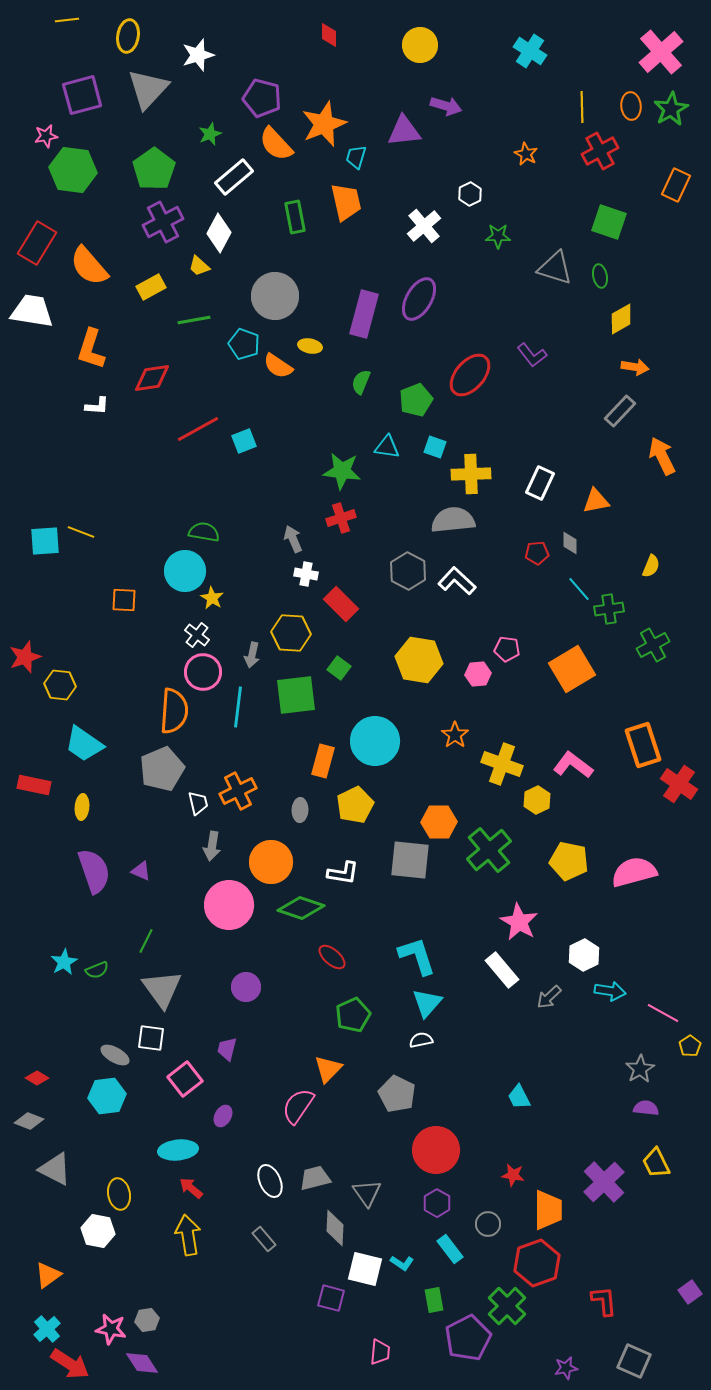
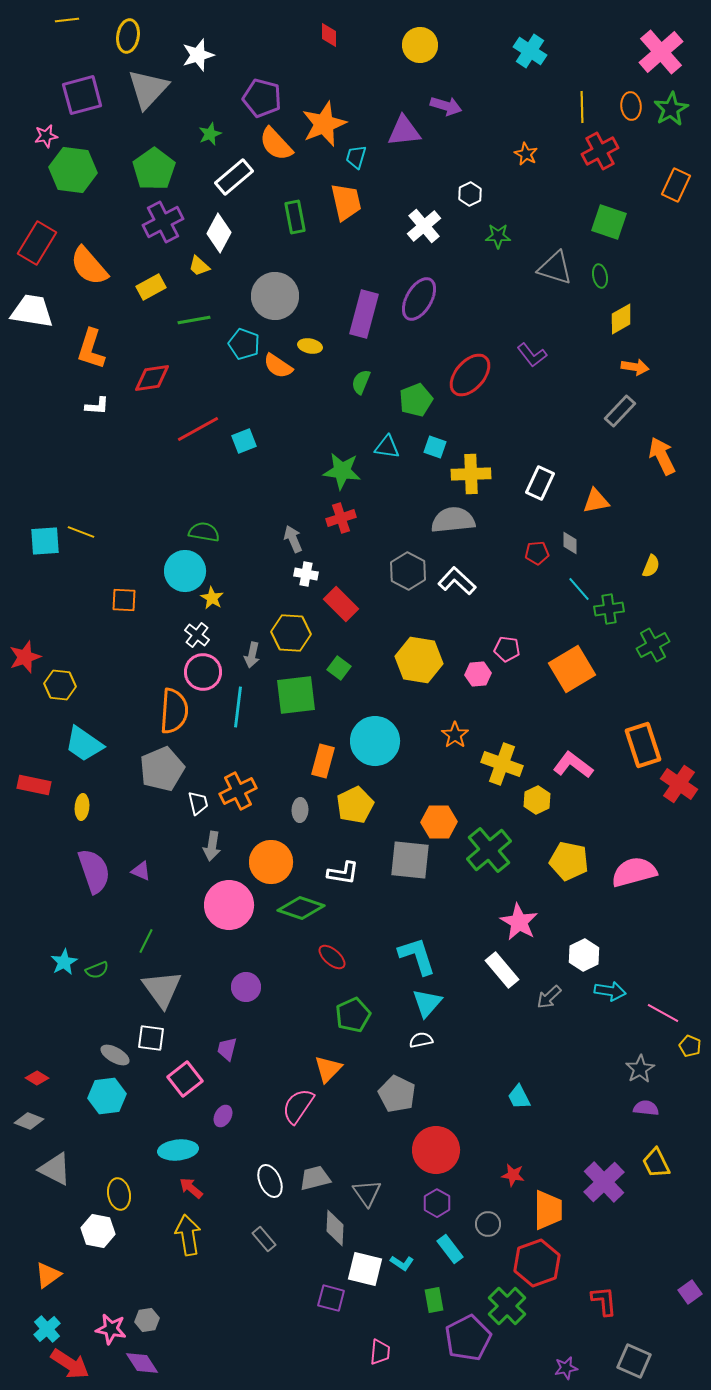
yellow pentagon at (690, 1046): rotated 15 degrees counterclockwise
